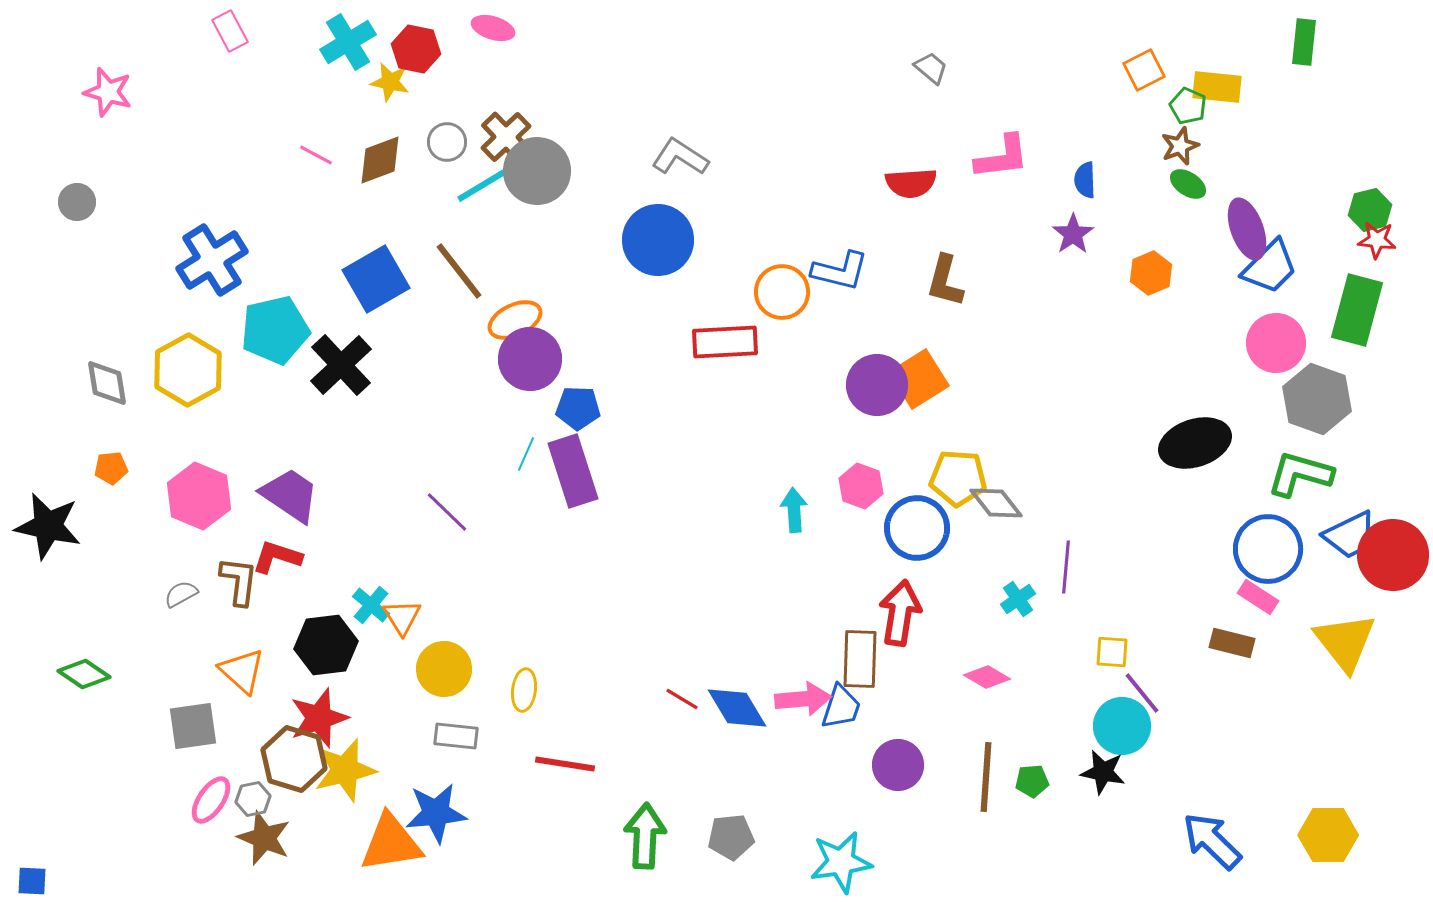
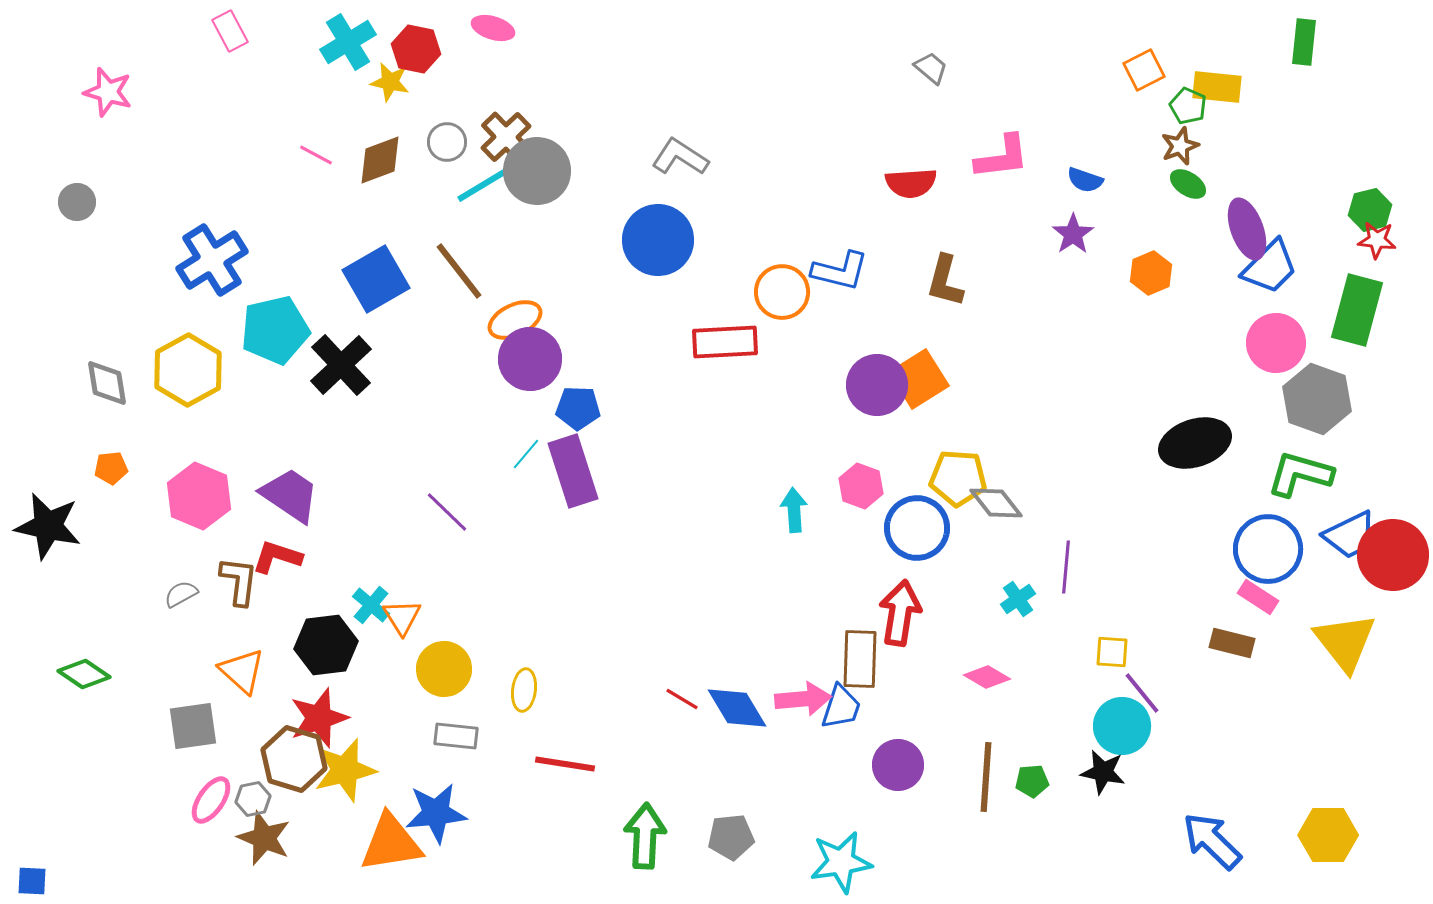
blue semicircle at (1085, 180): rotated 69 degrees counterclockwise
cyan line at (526, 454): rotated 16 degrees clockwise
